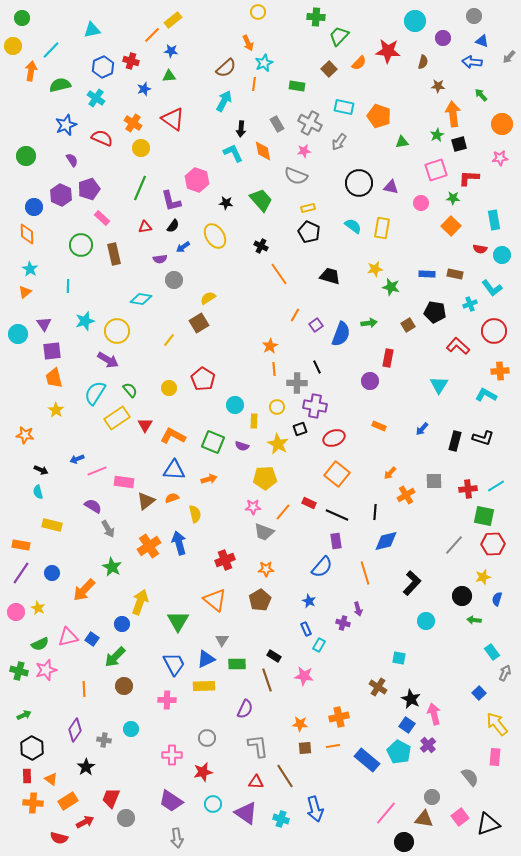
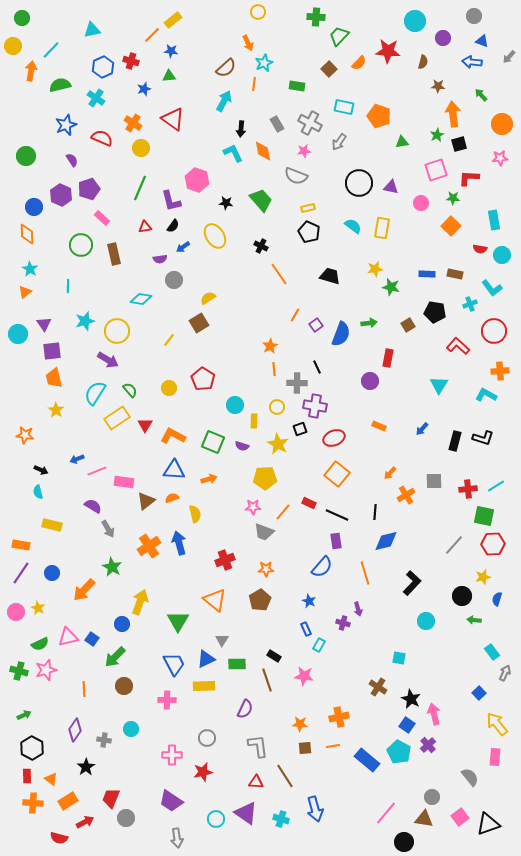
cyan circle at (213, 804): moved 3 px right, 15 px down
